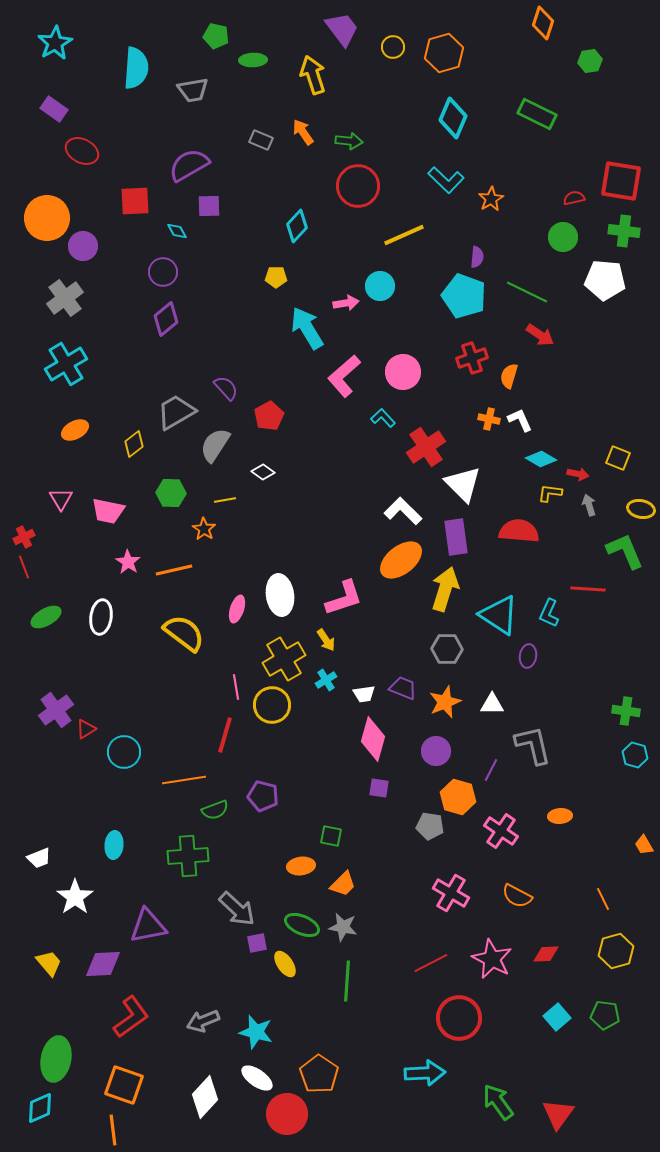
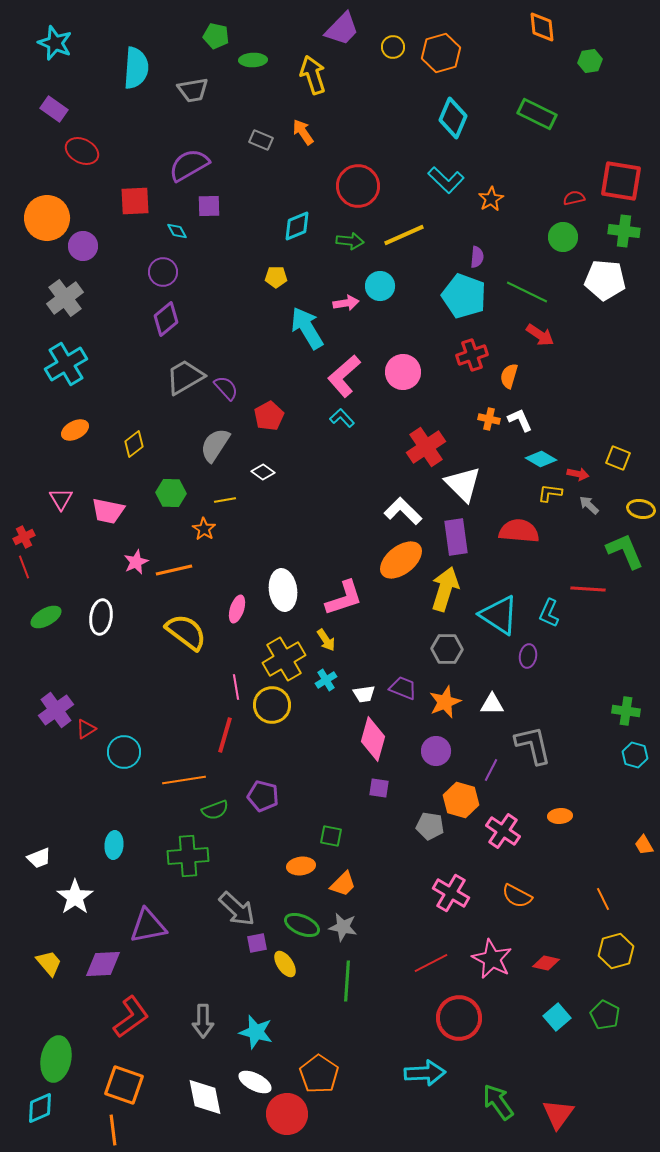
orange diamond at (543, 23): moved 1 px left, 4 px down; rotated 24 degrees counterclockwise
purple trapezoid at (342, 29): rotated 81 degrees clockwise
cyan star at (55, 43): rotated 20 degrees counterclockwise
orange hexagon at (444, 53): moved 3 px left
green arrow at (349, 141): moved 1 px right, 100 px down
cyan diamond at (297, 226): rotated 24 degrees clockwise
red cross at (472, 358): moved 3 px up
gray trapezoid at (176, 412): moved 9 px right, 35 px up
cyan L-shape at (383, 418): moved 41 px left
gray arrow at (589, 505): rotated 30 degrees counterclockwise
pink star at (128, 562): moved 8 px right; rotated 15 degrees clockwise
white ellipse at (280, 595): moved 3 px right, 5 px up
yellow semicircle at (184, 633): moved 2 px right, 1 px up
orange hexagon at (458, 797): moved 3 px right, 3 px down
pink cross at (501, 831): moved 2 px right
red diamond at (546, 954): moved 9 px down; rotated 16 degrees clockwise
green pentagon at (605, 1015): rotated 20 degrees clockwise
gray arrow at (203, 1021): rotated 68 degrees counterclockwise
white ellipse at (257, 1078): moved 2 px left, 4 px down; rotated 8 degrees counterclockwise
white diamond at (205, 1097): rotated 54 degrees counterclockwise
